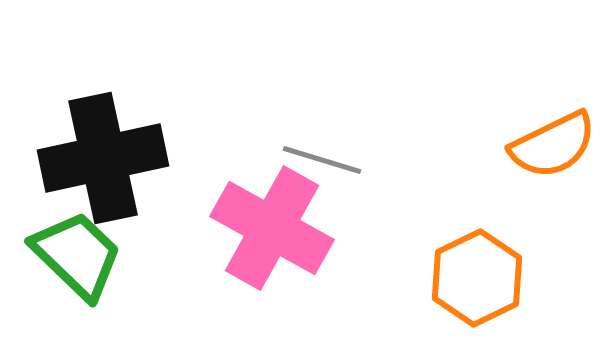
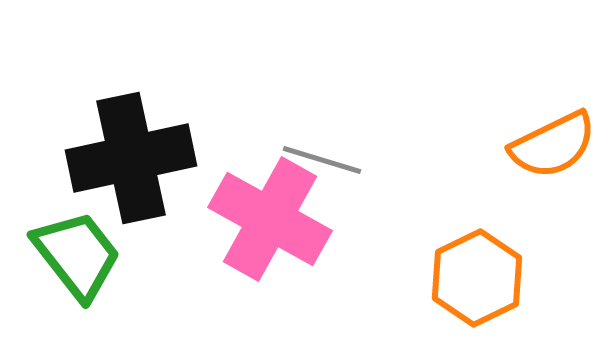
black cross: moved 28 px right
pink cross: moved 2 px left, 9 px up
green trapezoid: rotated 8 degrees clockwise
